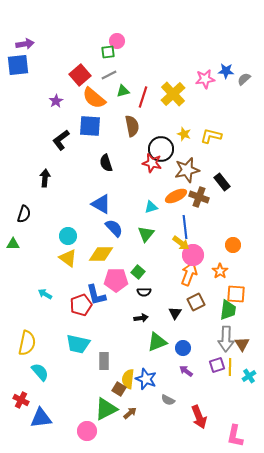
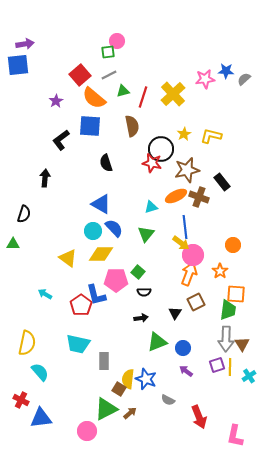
yellow star at (184, 134): rotated 24 degrees clockwise
cyan circle at (68, 236): moved 25 px right, 5 px up
red pentagon at (81, 305): rotated 15 degrees counterclockwise
